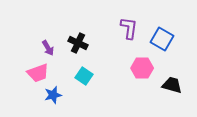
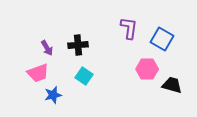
black cross: moved 2 px down; rotated 30 degrees counterclockwise
purple arrow: moved 1 px left
pink hexagon: moved 5 px right, 1 px down
